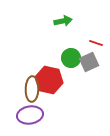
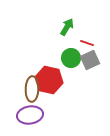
green arrow: moved 4 px right, 6 px down; rotated 48 degrees counterclockwise
red line: moved 9 px left
gray square: moved 1 px right, 2 px up
